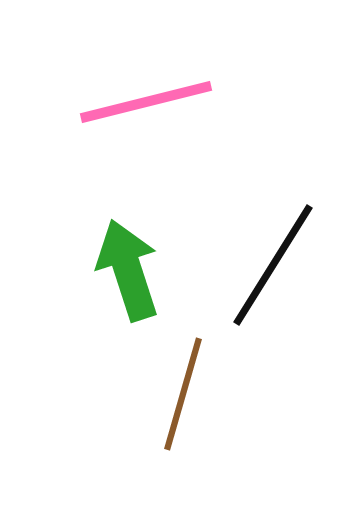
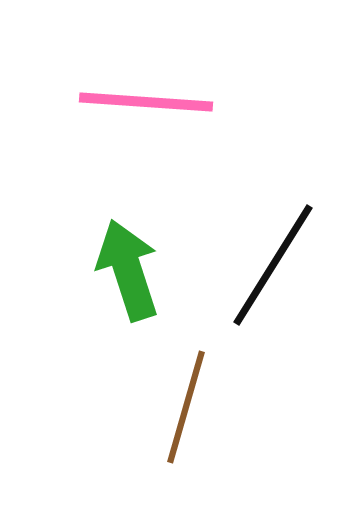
pink line: rotated 18 degrees clockwise
brown line: moved 3 px right, 13 px down
